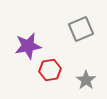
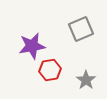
purple star: moved 4 px right
